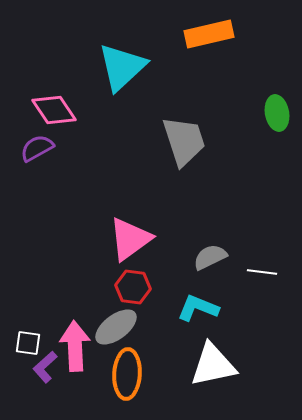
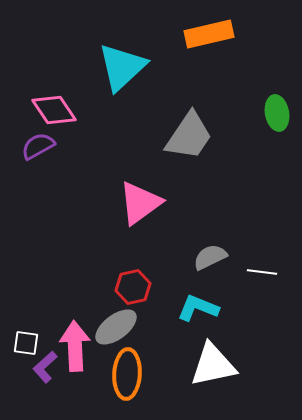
gray trapezoid: moved 5 px right, 5 px up; rotated 52 degrees clockwise
purple semicircle: moved 1 px right, 2 px up
pink triangle: moved 10 px right, 36 px up
red hexagon: rotated 20 degrees counterclockwise
white square: moved 2 px left
